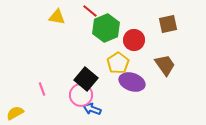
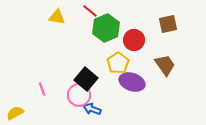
pink circle: moved 2 px left
